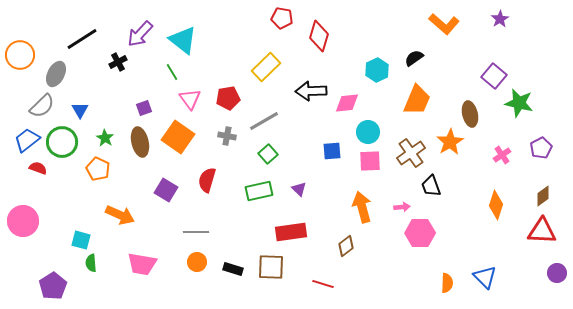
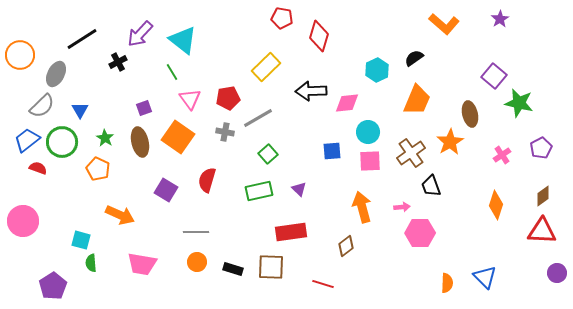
gray line at (264, 121): moved 6 px left, 3 px up
gray cross at (227, 136): moved 2 px left, 4 px up
